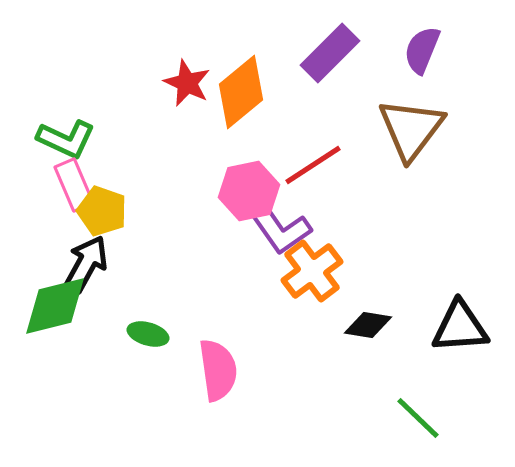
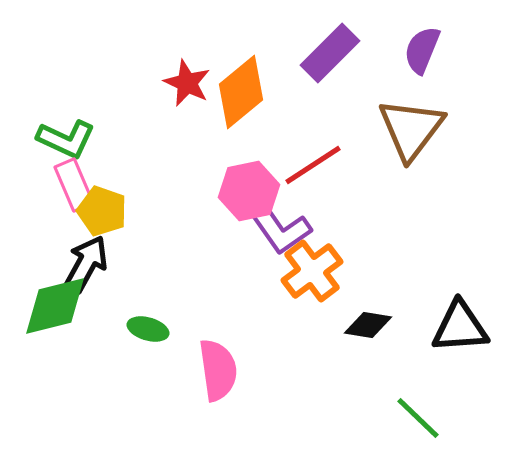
green ellipse: moved 5 px up
